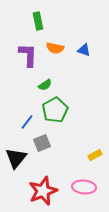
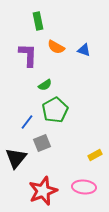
orange semicircle: moved 1 px right, 1 px up; rotated 18 degrees clockwise
